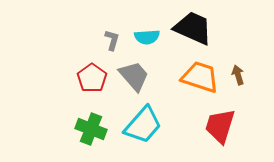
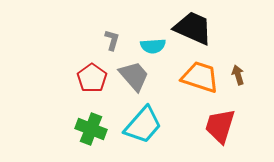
cyan semicircle: moved 6 px right, 9 px down
